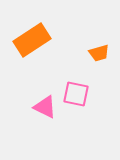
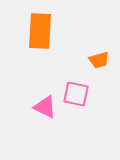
orange rectangle: moved 8 px right, 9 px up; rotated 54 degrees counterclockwise
orange trapezoid: moved 7 px down
